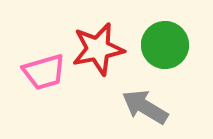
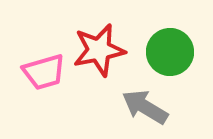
green circle: moved 5 px right, 7 px down
red star: moved 1 px right, 1 px down
